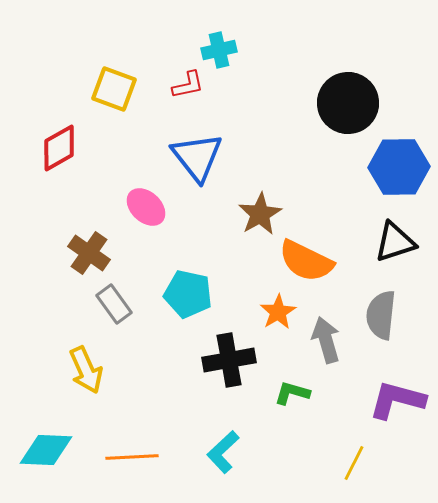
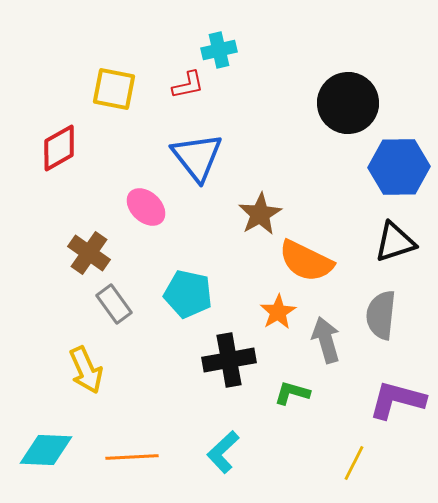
yellow square: rotated 9 degrees counterclockwise
